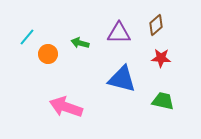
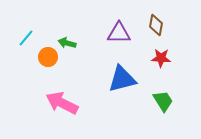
brown diamond: rotated 40 degrees counterclockwise
cyan line: moved 1 px left, 1 px down
green arrow: moved 13 px left
orange circle: moved 3 px down
blue triangle: rotated 28 degrees counterclockwise
green trapezoid: rotated 45 degrees clockwise
pink arrow: moved 4 px left, 4 px up; rotated 8 degrees clockwise
